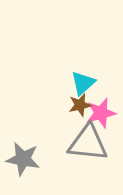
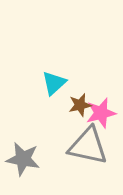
cyan triangle: moved 29 px left
gray triangle: moved 3 px down; rotated 6 degrees clockwise
